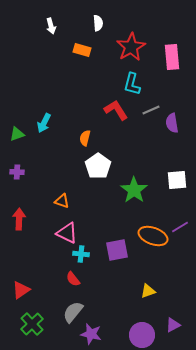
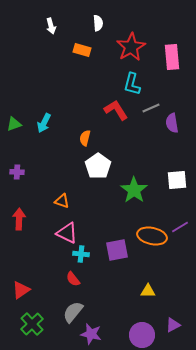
gray line: moved 2 px up
green triangle: moved 3 px left, 10 px up
orange ellipse: moved 1 px left; rotated 8 degrees counterclockwise
yellow triangle: rotated 21 degrees clockwise
